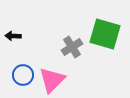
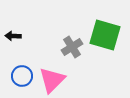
green square: moved 1 px down
blue circle: moved 1 px left, 1 px down
